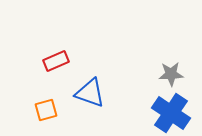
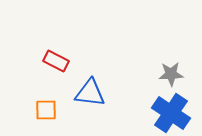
red rectangle: rotated 50 degrees clockwise
blue triangle: rotated 12 degrees counterclockwise
orange square: rotated 15 degrees clockwise
